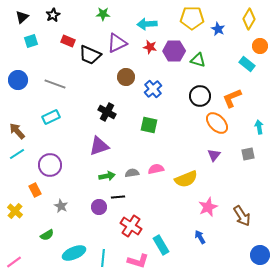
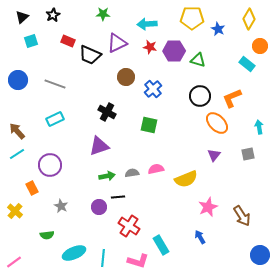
cyan rectangle at (51, 117): moved 4 px right, 2 px down
orange rectangle at (35, 190): moved 3 px left, 2 px up
red cross at (131, 226): moved 2 px left
green semicircle at (47, 235): rotated 24 degrees clockwise
